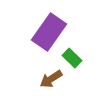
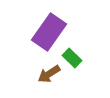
brown arrow: moved 2 px left, 5 px up
